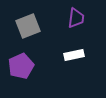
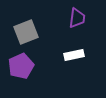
purple trapezoid: moved 1 px right
gray square: moved 2 px left, 6 px down
